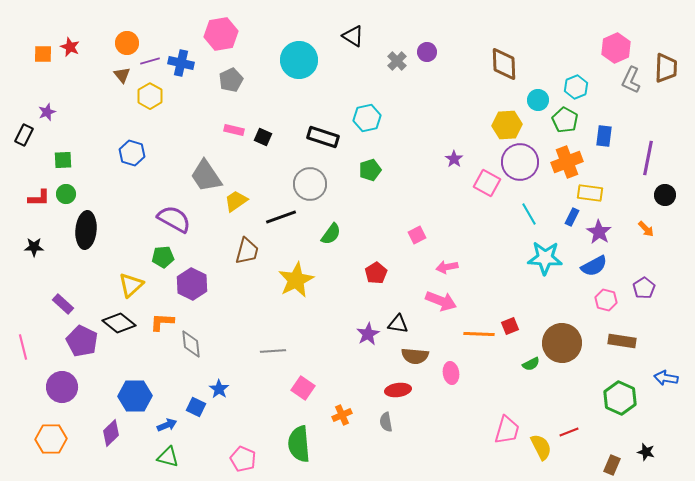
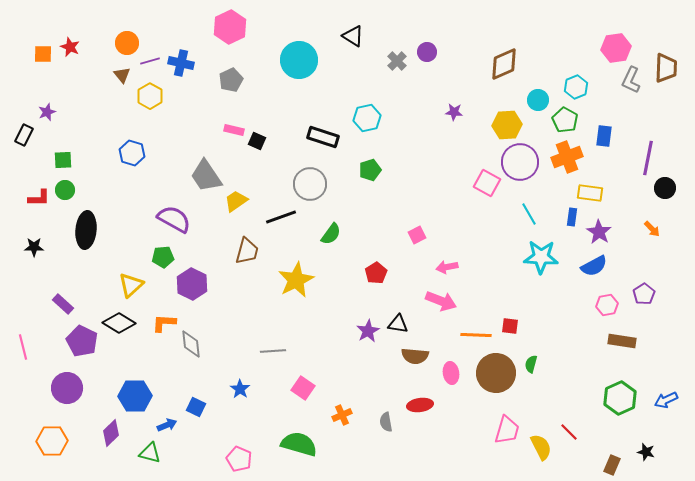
pink hexagon at (221, 34): moved 9 px right, 7 px up; rotated 16 degrees counterclockwise
pink hexagon at (616, 48): rotated 16 degrees clockwise
brown diamond at (504, 64): rotated 68 degrees clockwise
black square at (263, 137): moved 6 px left, 4 px down
purple star at (454, 159): moved 47 px up; rotated 30 degrees counterclockwise
orange cross at (567, 162): moved 5 px up
green circle at (66, 194): moved 1 px left, 4 px up
black circle at (665, 195): moved 7 px up
blue rectangle at (572, 217): rotated 18 degrees counterclockwise
orange arrow at (646, 229): moved 6 px right
cyan star at (545, 258): moved 4 px left, 1 px up
purple pentagon at (644, 288): moved 6 px down
pink hexagon at (606, 300): moved 1 px right, 5 px down; rotated 25 degrees counterclockwise
orange L-shape at (162, 322): moved 2 px right, 1 px down
black diamond at (119, 323): rotated 8 degrees counterclockwise
red square at (510, 326): rotated 30 degrees clockwise
purple star at (368, 334): moved 3 px up
orange line at (479, 334): moved 3 px left, 1 px down
brown circle at (562, 343): moved 66 px left, 30 px down
green semicircle at (531, 364): rotated 132 degrees clockwise
blue arrow at (666, 378): moved 22 px down; rotated 35 degrees counterclockwise
purple circle at (62, 387): moved 5 px right, 1 px down
blue star at (219, 389): moved 21 px right
red ellipse at (398, 390): moved 22 px right, 15 px down
green hexagon at (620, 398): rotated 12 degrees clockwise
red line at (569, 432): rotated 66 degrees clockwise
orange hexagon at (51, 439): moved 1 px right, 2 px down
green semicircle at (299, 444): rotated 111 degrees clockwise
green triangle at (168, 457): moved 18 px left, 4 px up
pink pentagon at (243, 459): moved 4 px left
